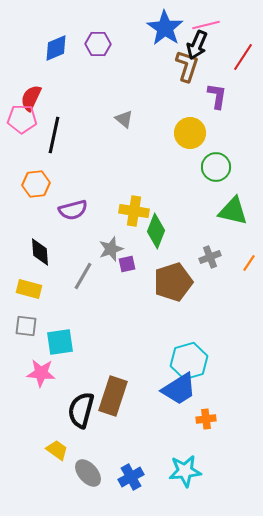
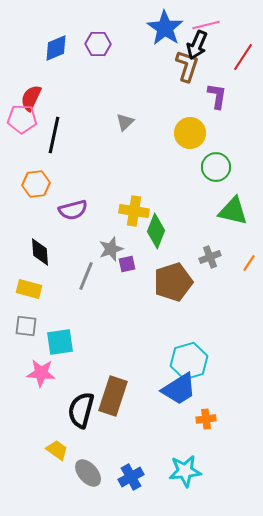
gray triangle: moved 1 px right, 3 px down; rotated 36 degrees clockwise
gray line: moved 3 px right; rotated 8 degrees counterclockwise
